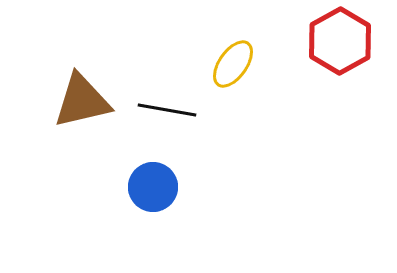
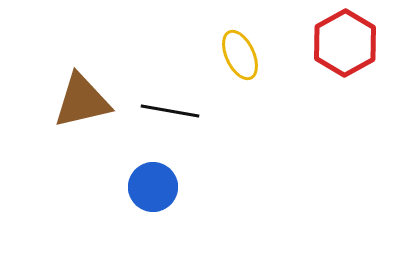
red hexagon: moved 5 px right, 2 px down
yellow ellipse: moved 7 px right, 9 px up; rotated 60 degrees counterclockwise
black line: moved 3 px right, 1 px down
